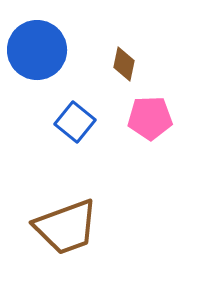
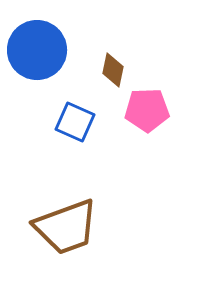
brown diamond: moved 11 px left, 6 px down
pink pentagon: moved 3 px left, 8 px up
blue square: rotated 15 degrees counterclockwise
